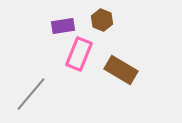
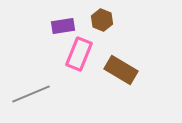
gray line: rotated 27 degrees clockwise
